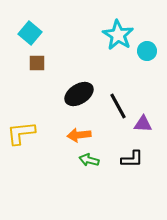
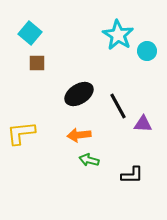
black L-shape: moved 16 px down
